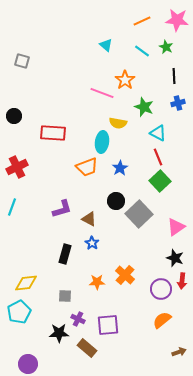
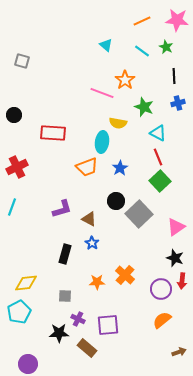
black circle at (14, 116): moved 1 px up
